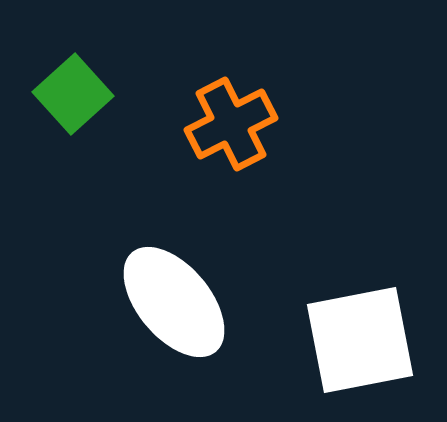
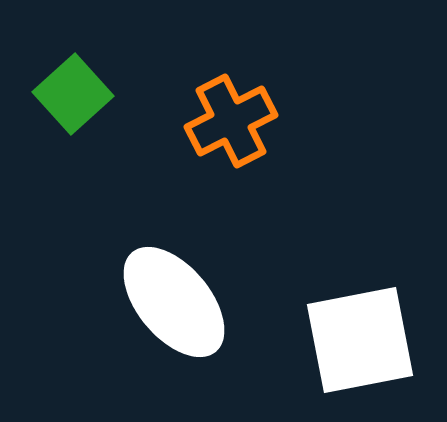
orange cross: moved 3 px up
